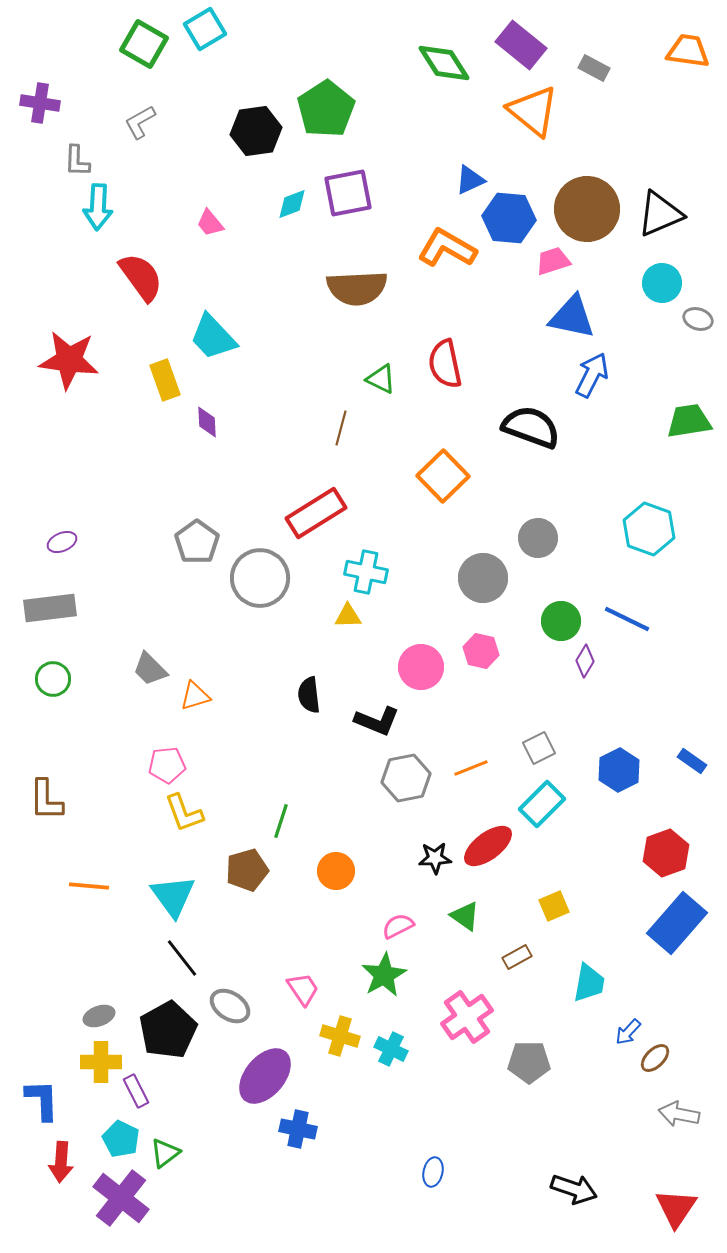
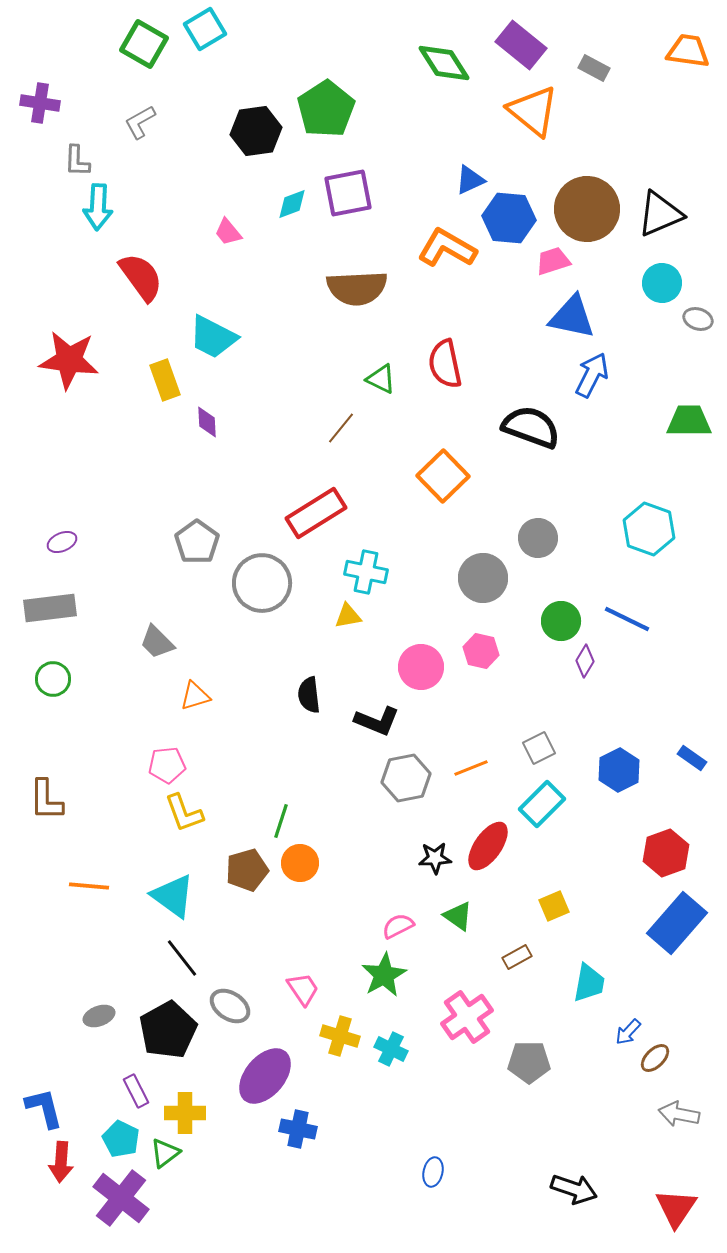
pink trapezoid at (210, 223): moved 18 px right, 9 px down
cyan trapezoid at (213, 337): rotated 20 degrees counterclockwise
green trapezoid at (689, 421): rotated 9 degrees clockwise
brown line at (341, 428): rotated 24 degrees clockwise
gray circle at (260, 578): moved 2 px right, 5 px down
yellow triangle at (348, 616): rotated 8 degrees counterclockwise
gray trapezoid at (150, 669): moved 7 px right, 27 px up
blue rectangle at (692, 761): moved 3 px up
red ellipse at (488, 846): rotated 18 degrees counterclockwise
orange circle at (336, 871): moved 36 px left, 8 px up
cyan triangle at (173, 896): rotated 18 degrees counterclockwise
green triangle at (465, 916): moved 7 px left
yellow cross at (101, 1062): moved 84 px right, 51 px down
blue L-shape at (42, 1100): moved 2 px right, 8 px down; rotated 12 degrees counterclockwise
